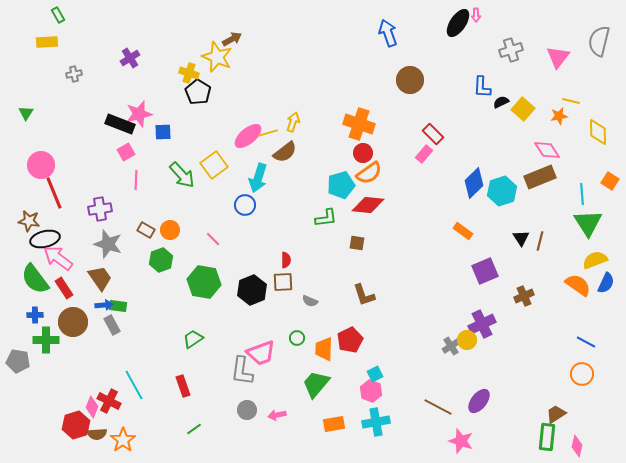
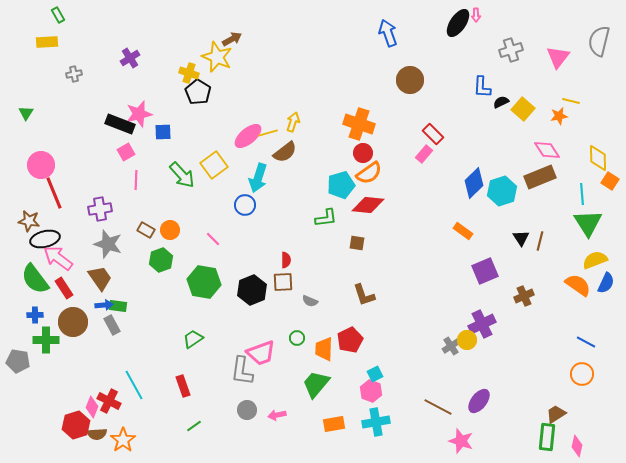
yellow diamond at (598, 132): moved 26 px down
green line at (194, 429): moved 3 px up
